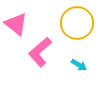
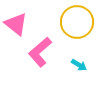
yellow circle: moved 1 px up
